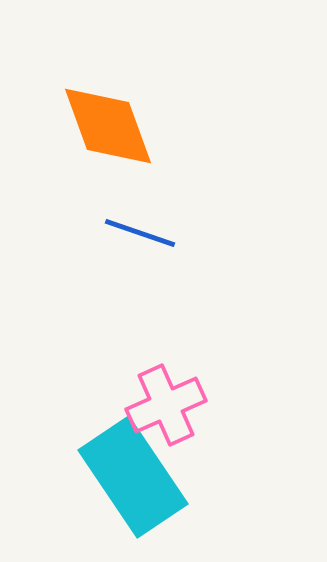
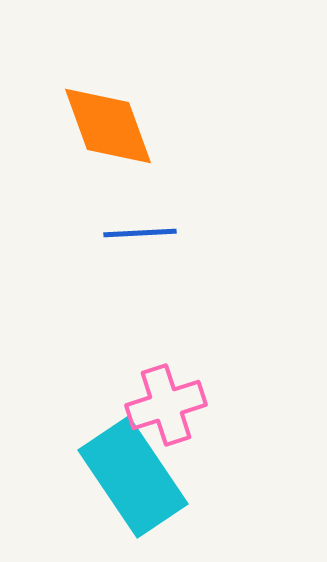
blue line: rotated 22 degrees counterclockwise
pink cross: rotated 6 degrees clockwise
